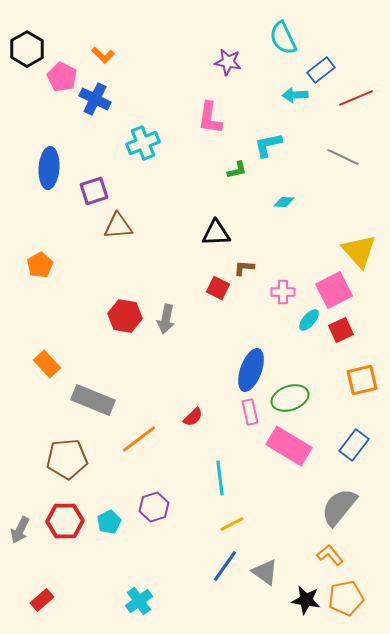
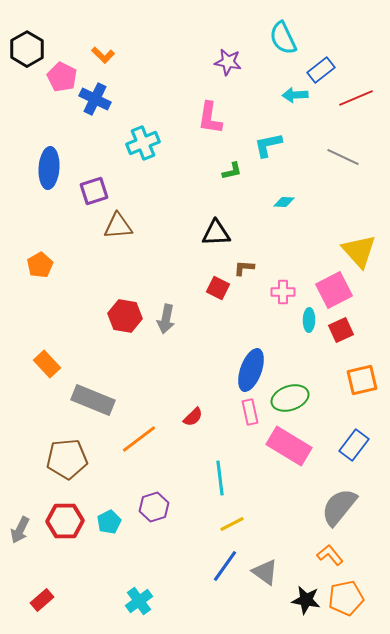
green L-shape at (237, 170): moved 5 px left, 1 px down
cyan ellipse at (309, 320): rotated 40 degrees counterclockwise
